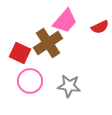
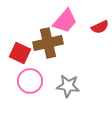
brown cross: rotated 20 degrees clockwise
gray star: moved 1 px left
